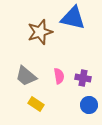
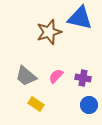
blue triangle: moved 7 px right
brown star: moved 9 px right
pink semicircle: moved 3 px left; rotated 126 degrees counterclockwise
